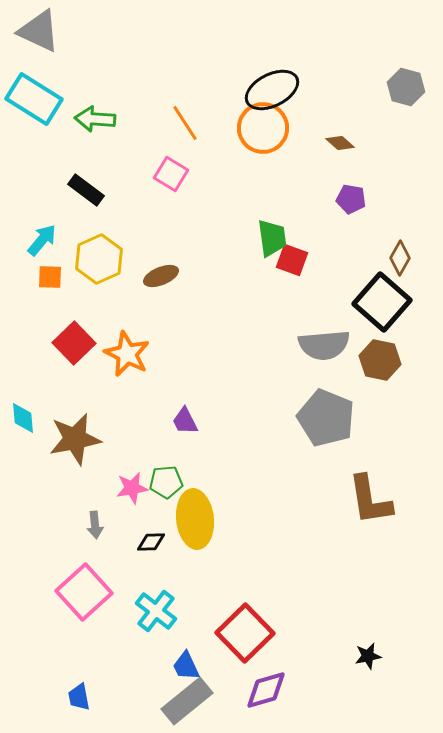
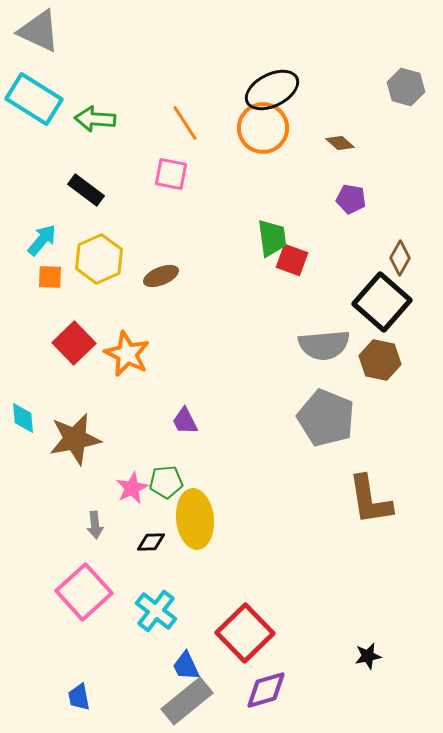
pink square at (171, 174): rotated 20 degrees counterclockwise
pink star at (132, 488): rotated 16 degrees counterclockwise
